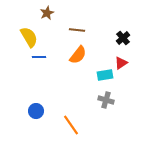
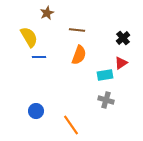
orange semicircle: moved 1 px right; rotated 18 degrees counterclockwise
